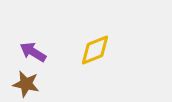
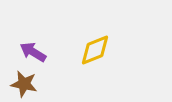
brown star: moved 2 px left
